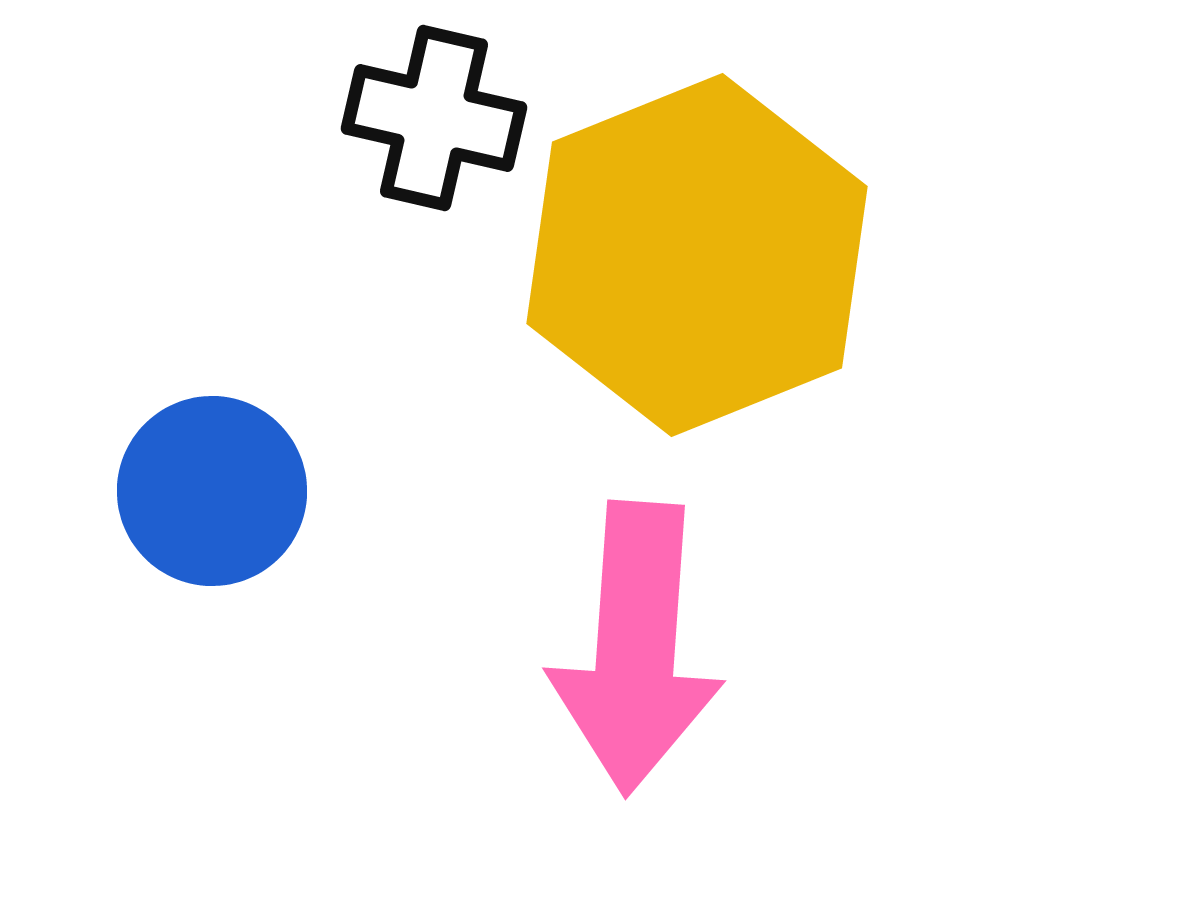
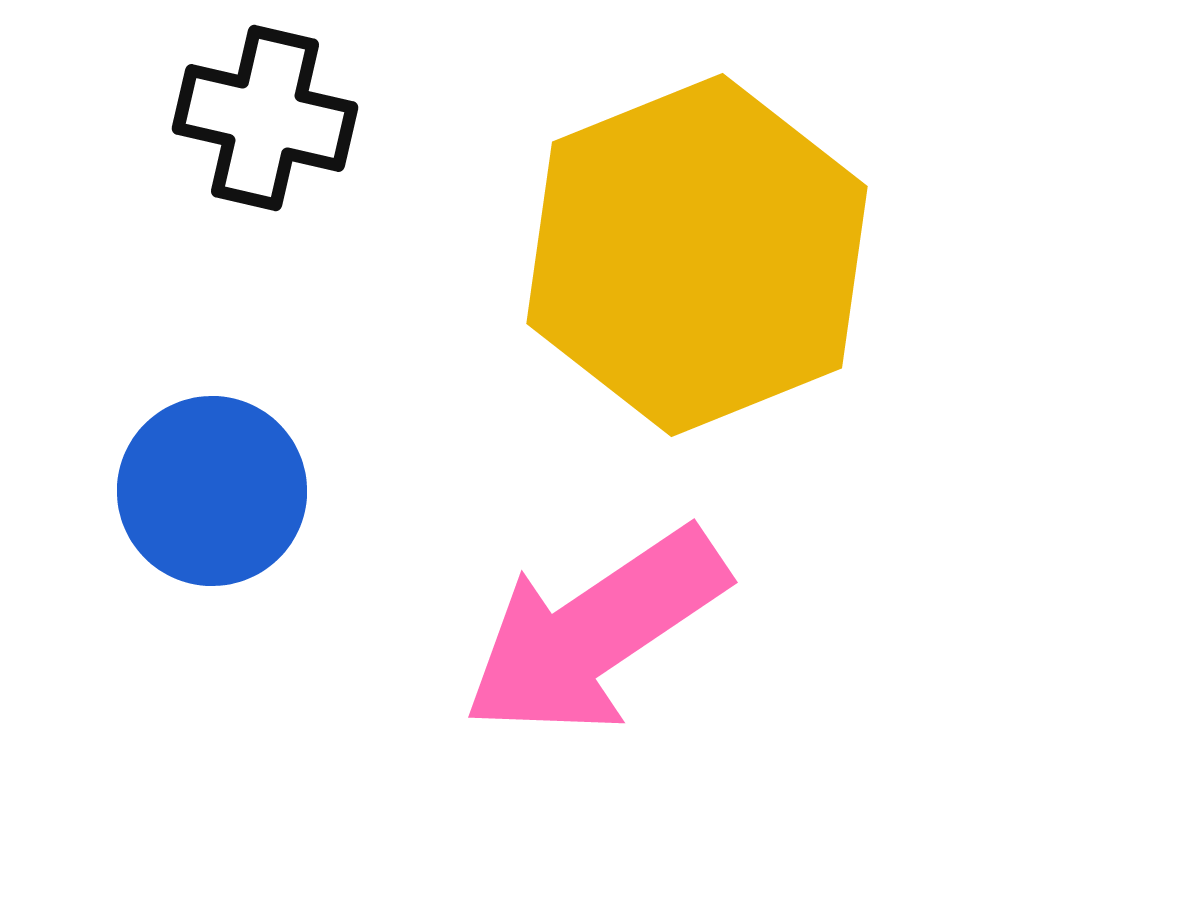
black cross: moved 169 px left
pink arrow: moved 41 px left, 16 px up; rotated 52 degrees clockwise
